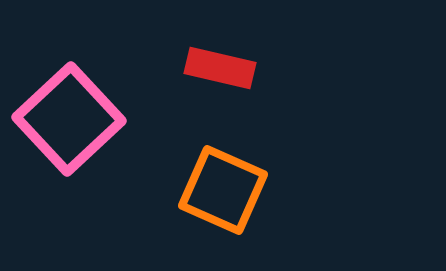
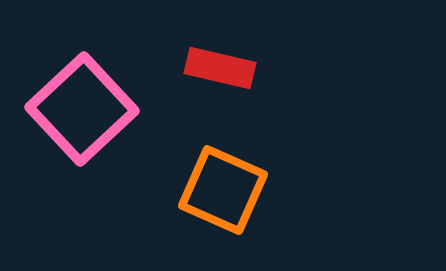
pink square: moved 13 px right, 10 px up
